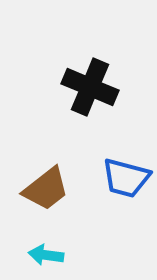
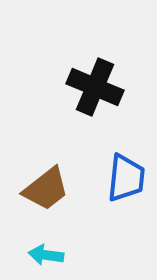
black cross: moved 5 px right
blue trapezoid: rotated 99 degrees counterclockwise
